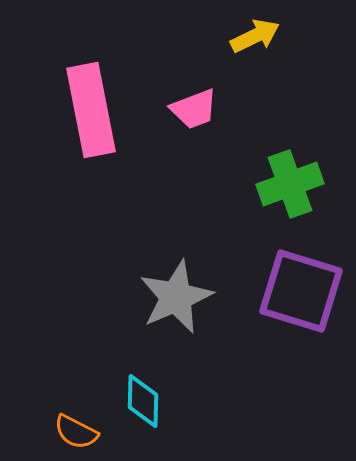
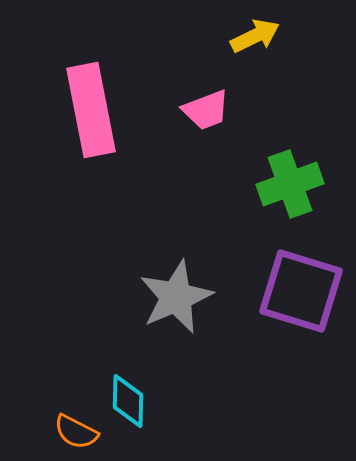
pink trapezoid: moved 12 px right, 1 px down
cyan diamond: moved 15 px left
